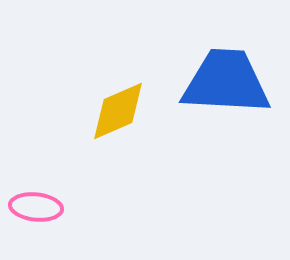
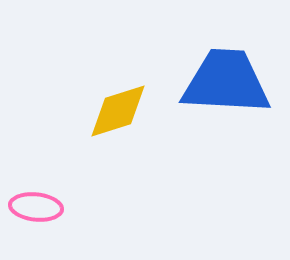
yellow diamond: rotated 6 degrees clockwise
